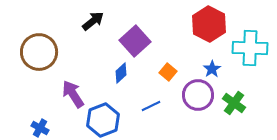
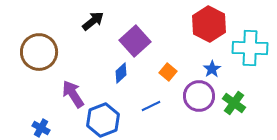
purple circle: moved 1 px right, 1 px down
blue cross: moved 1 px right
